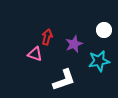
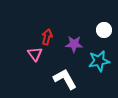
purple star: rotated 24 degrees clockwise
pink triangle: rotated 35 degrees clockwise
white L-shape: moved 1 px right, 1 px up; rotated 100 degrees counterclockwise
